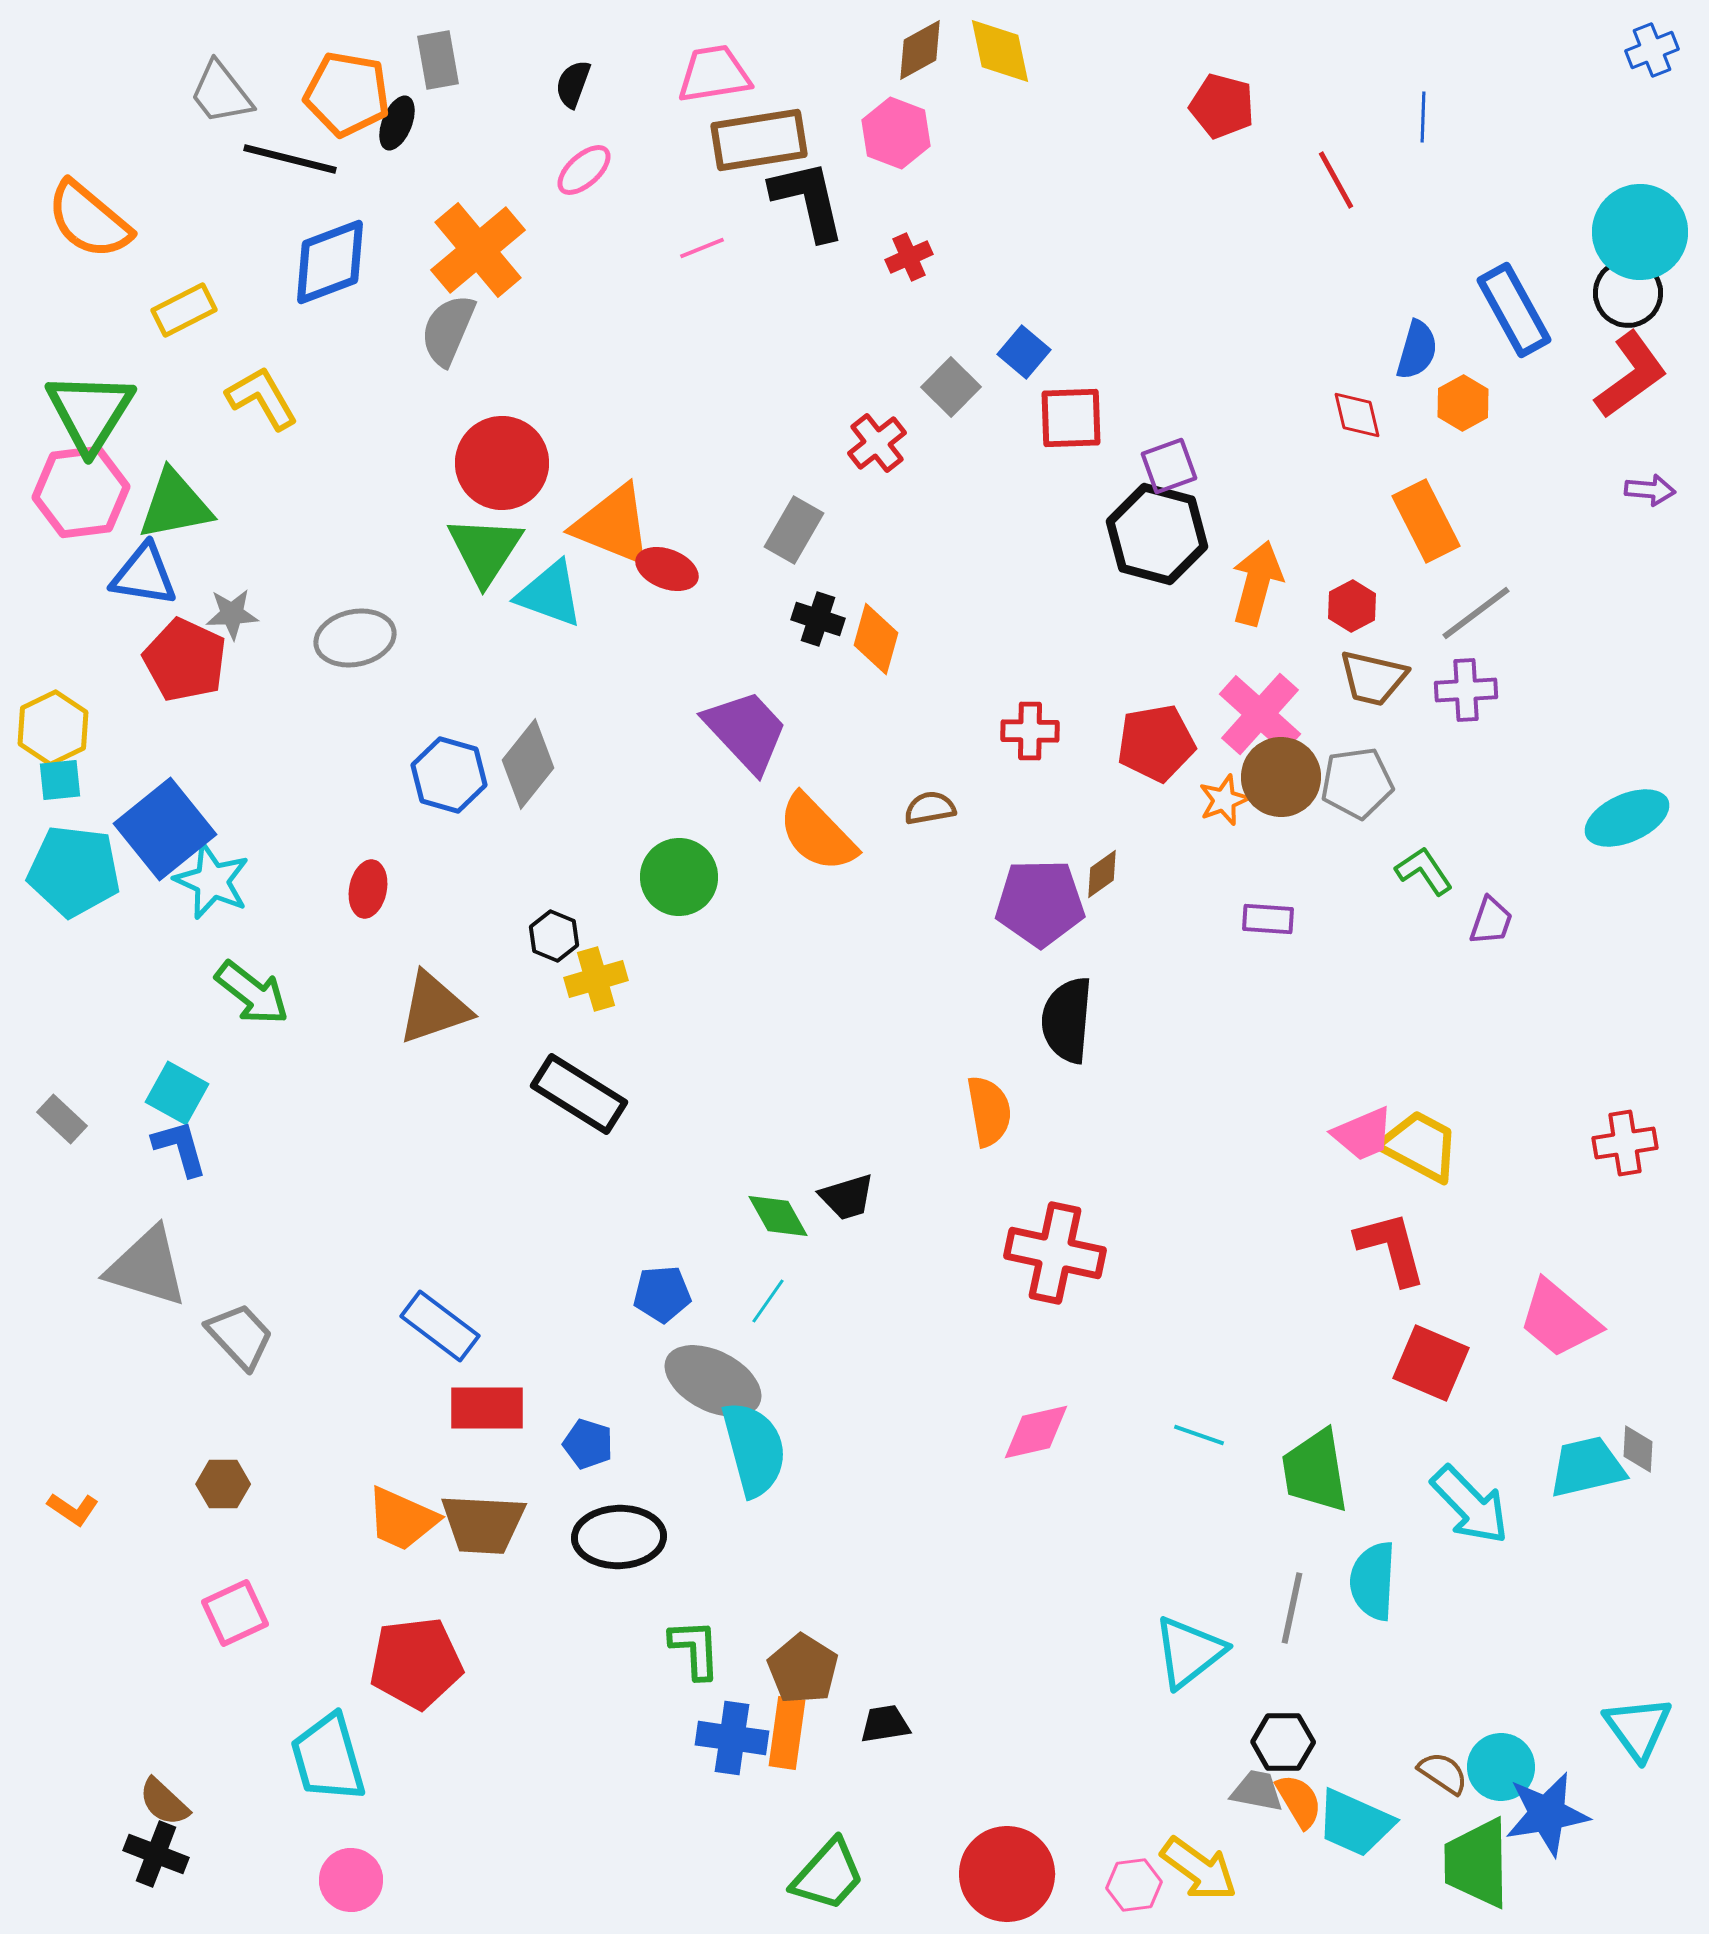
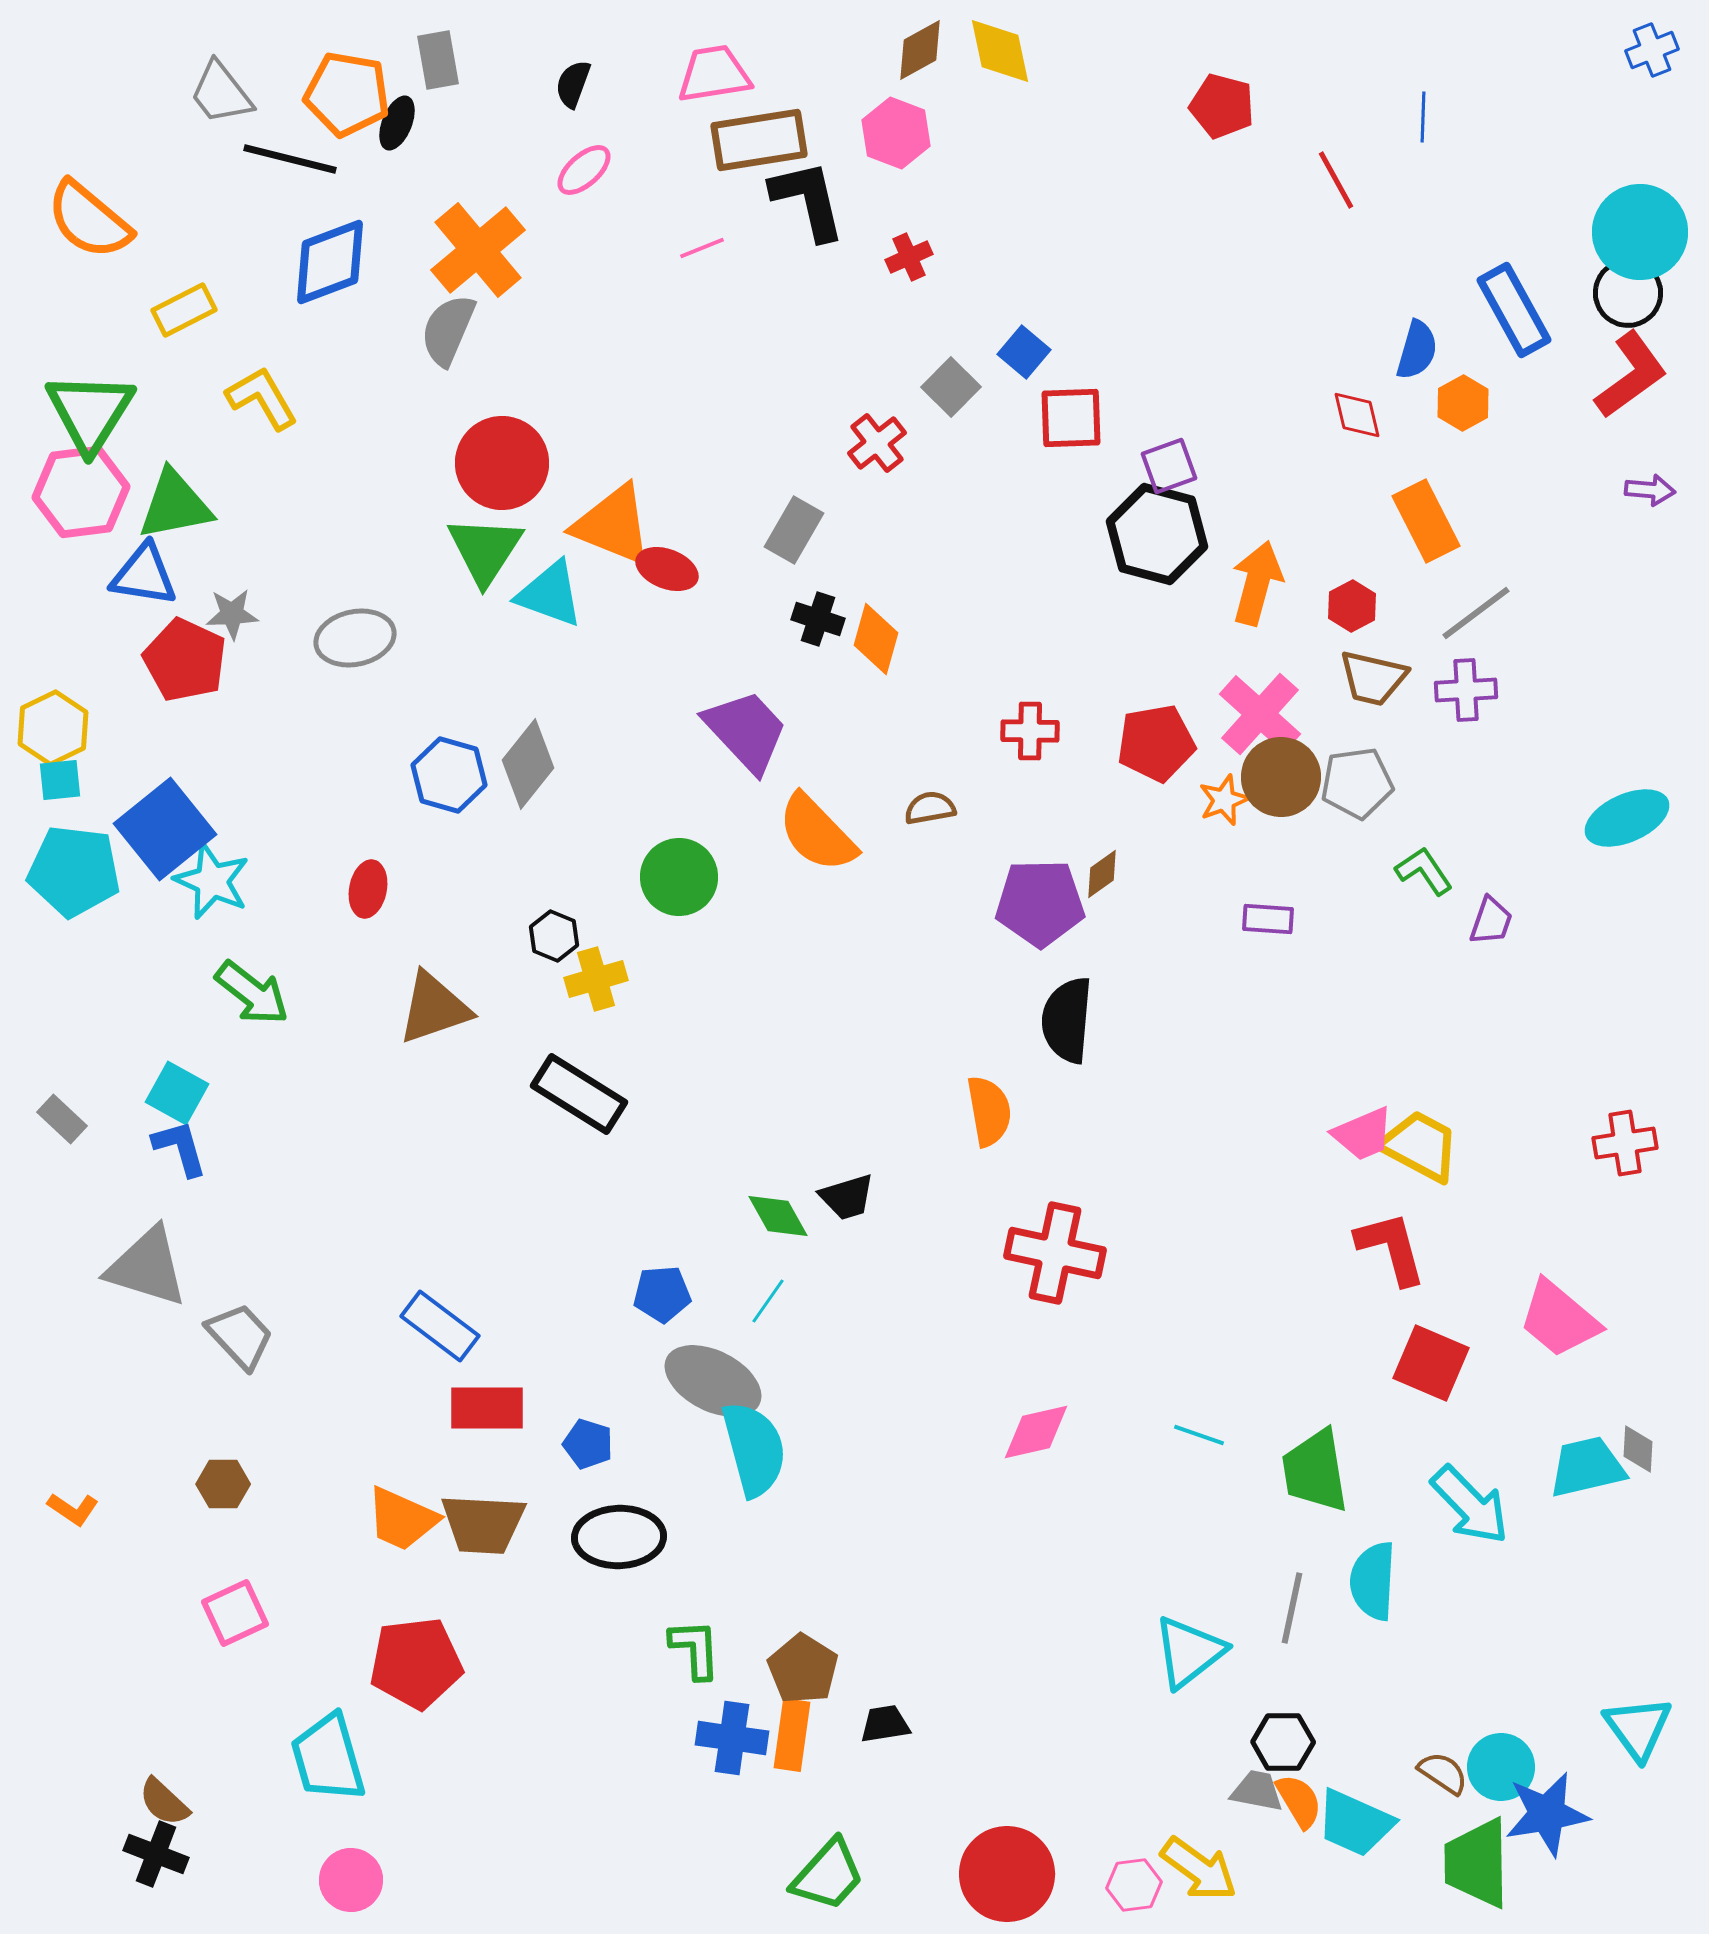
orange rectangle at (787, 1733): moved 5 px right, 2 px down
